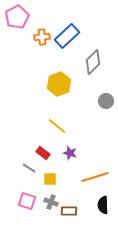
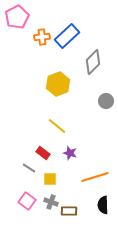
yellow hexagon: moved 1 px left
pink square: rotated 18 degrees clockwise
